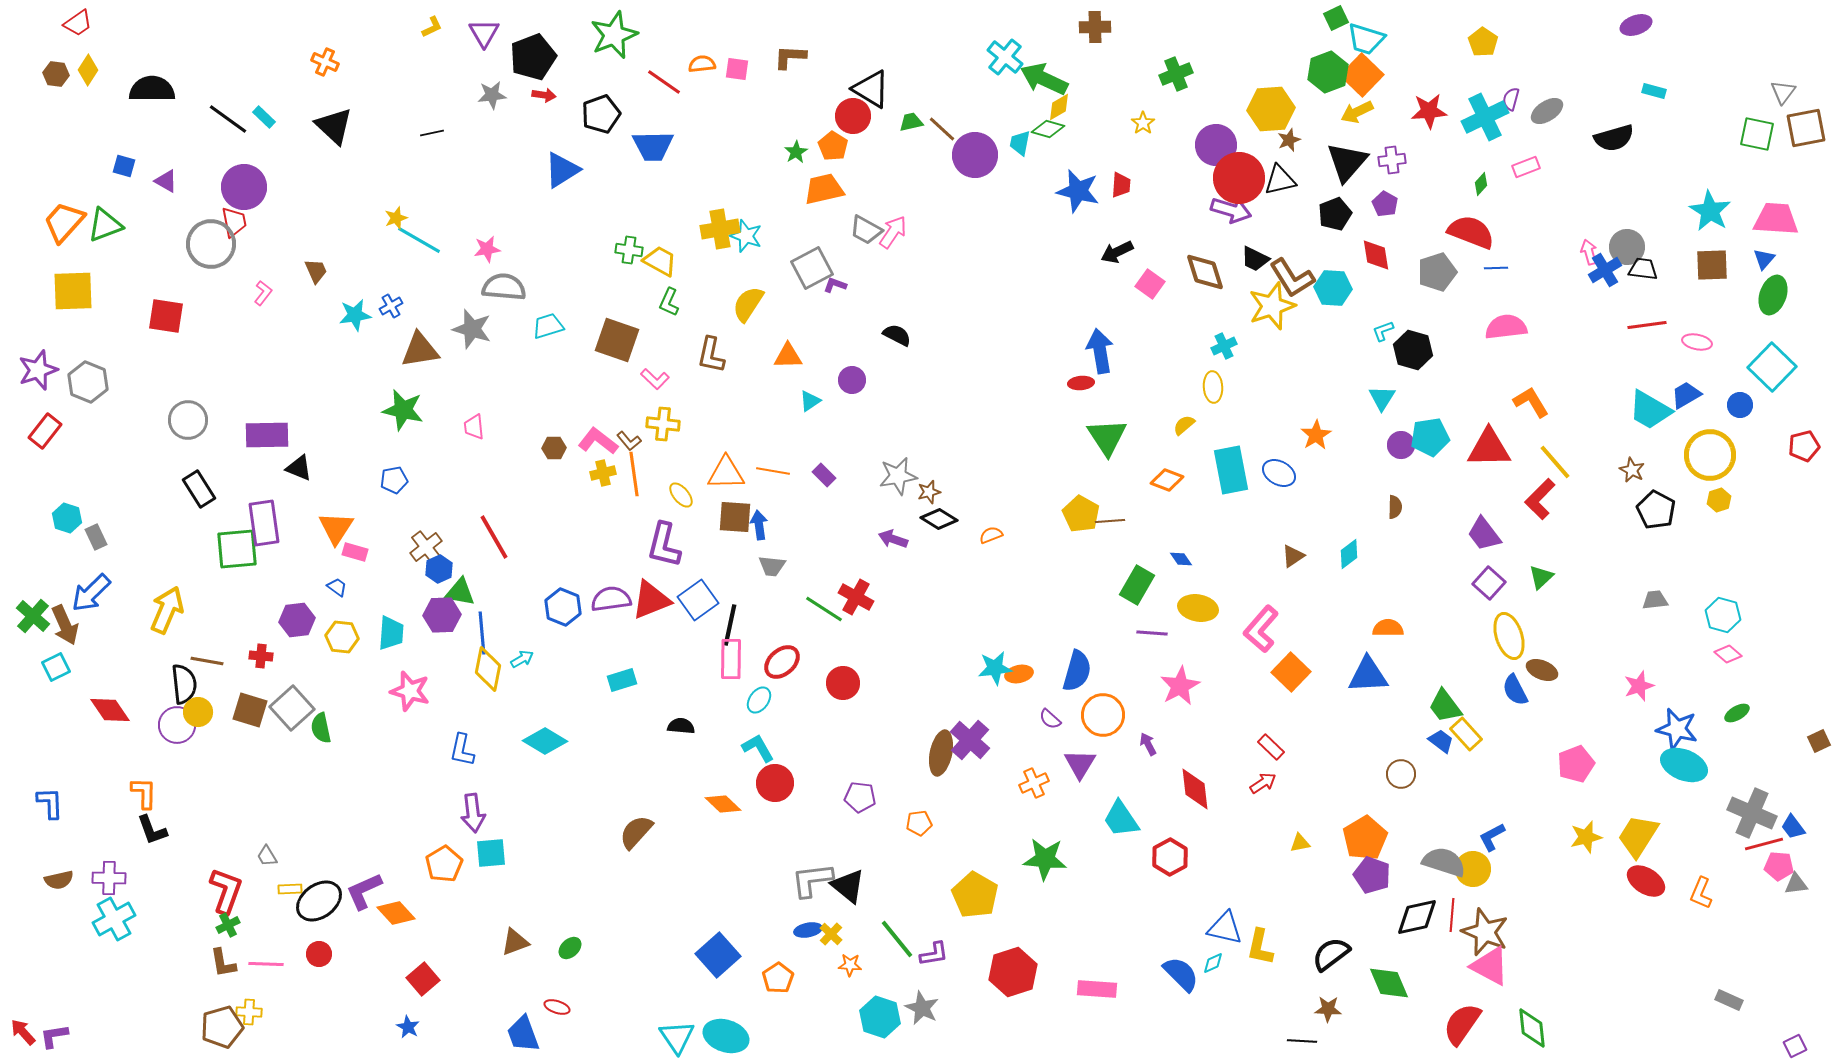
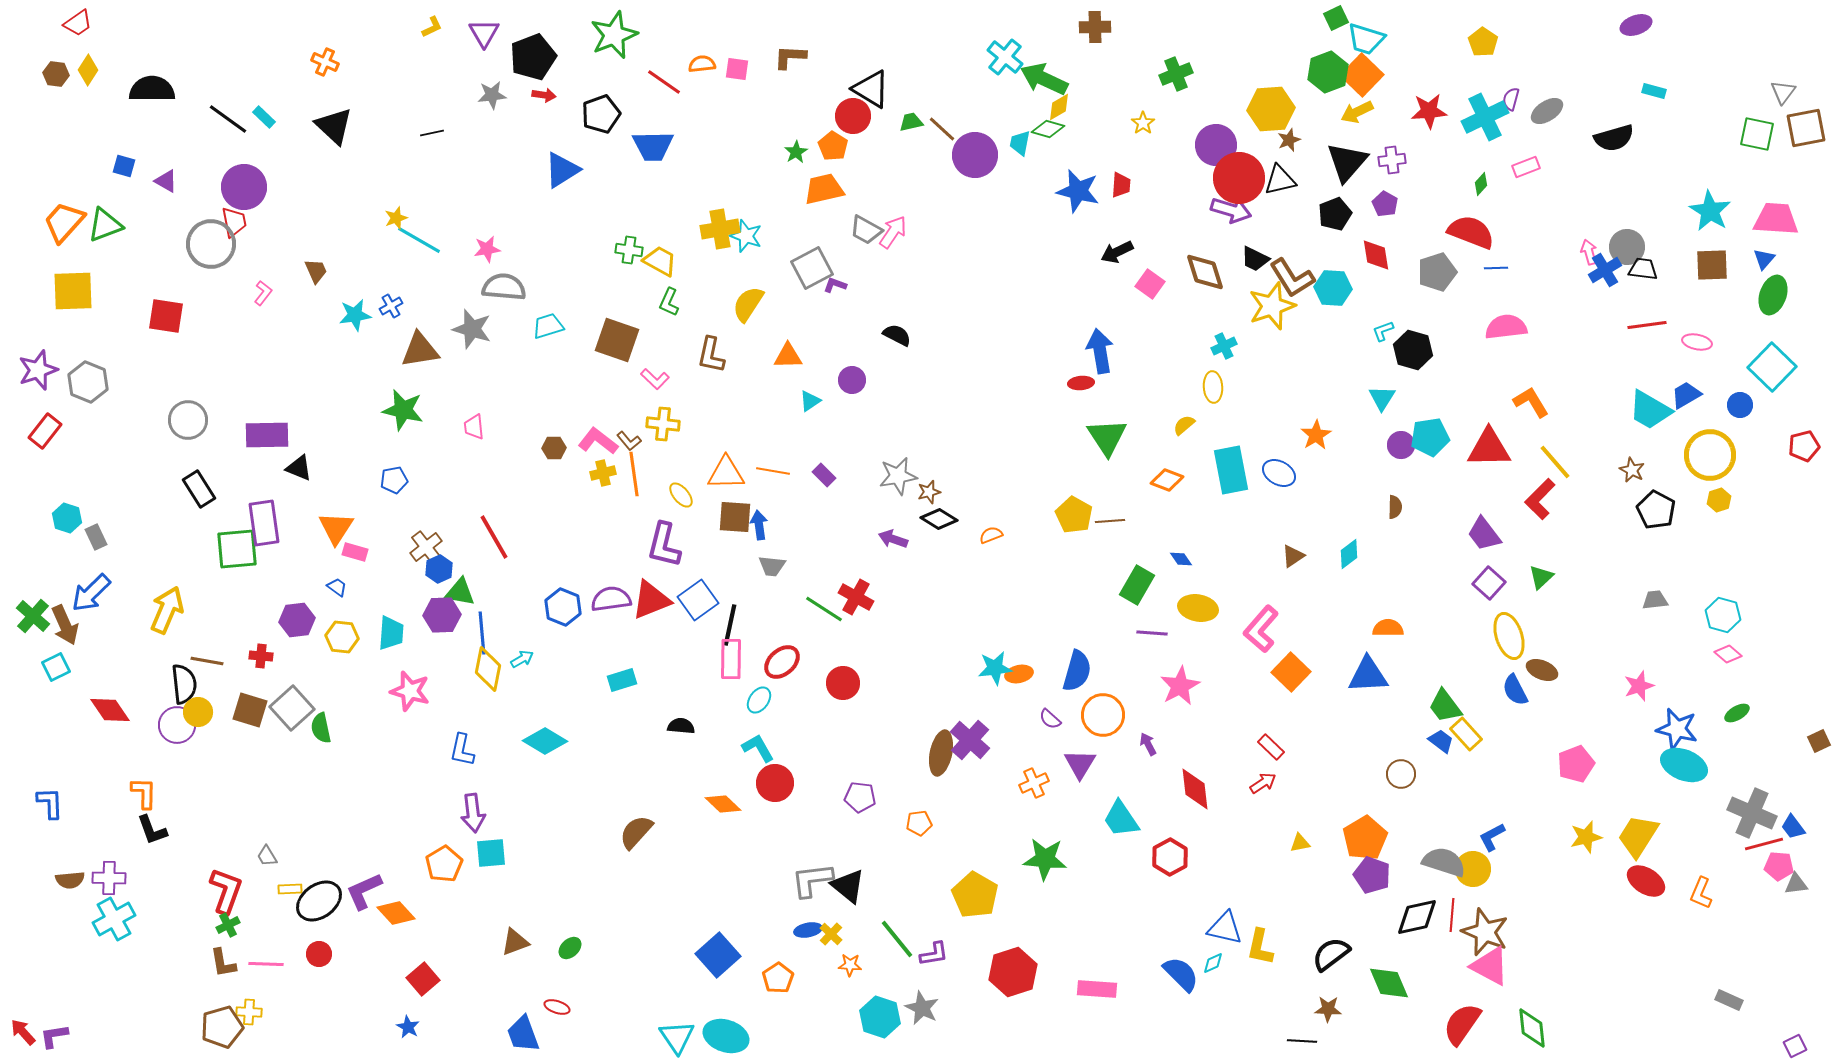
yellow pentagon at (1081, 514): moved 7 px left, 1 px down
brown semicircle at (59, 880): moved 11 px right; rotated 8 degrees clockwise
